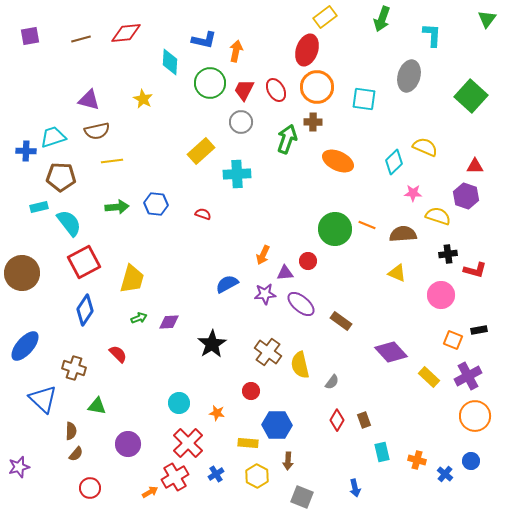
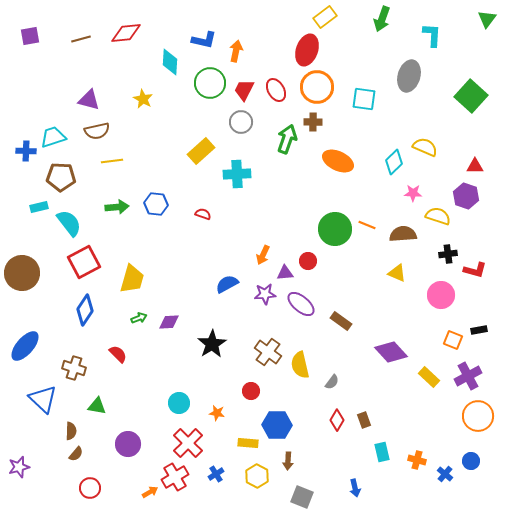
orange circle at (475, 416): moved 3 px right
